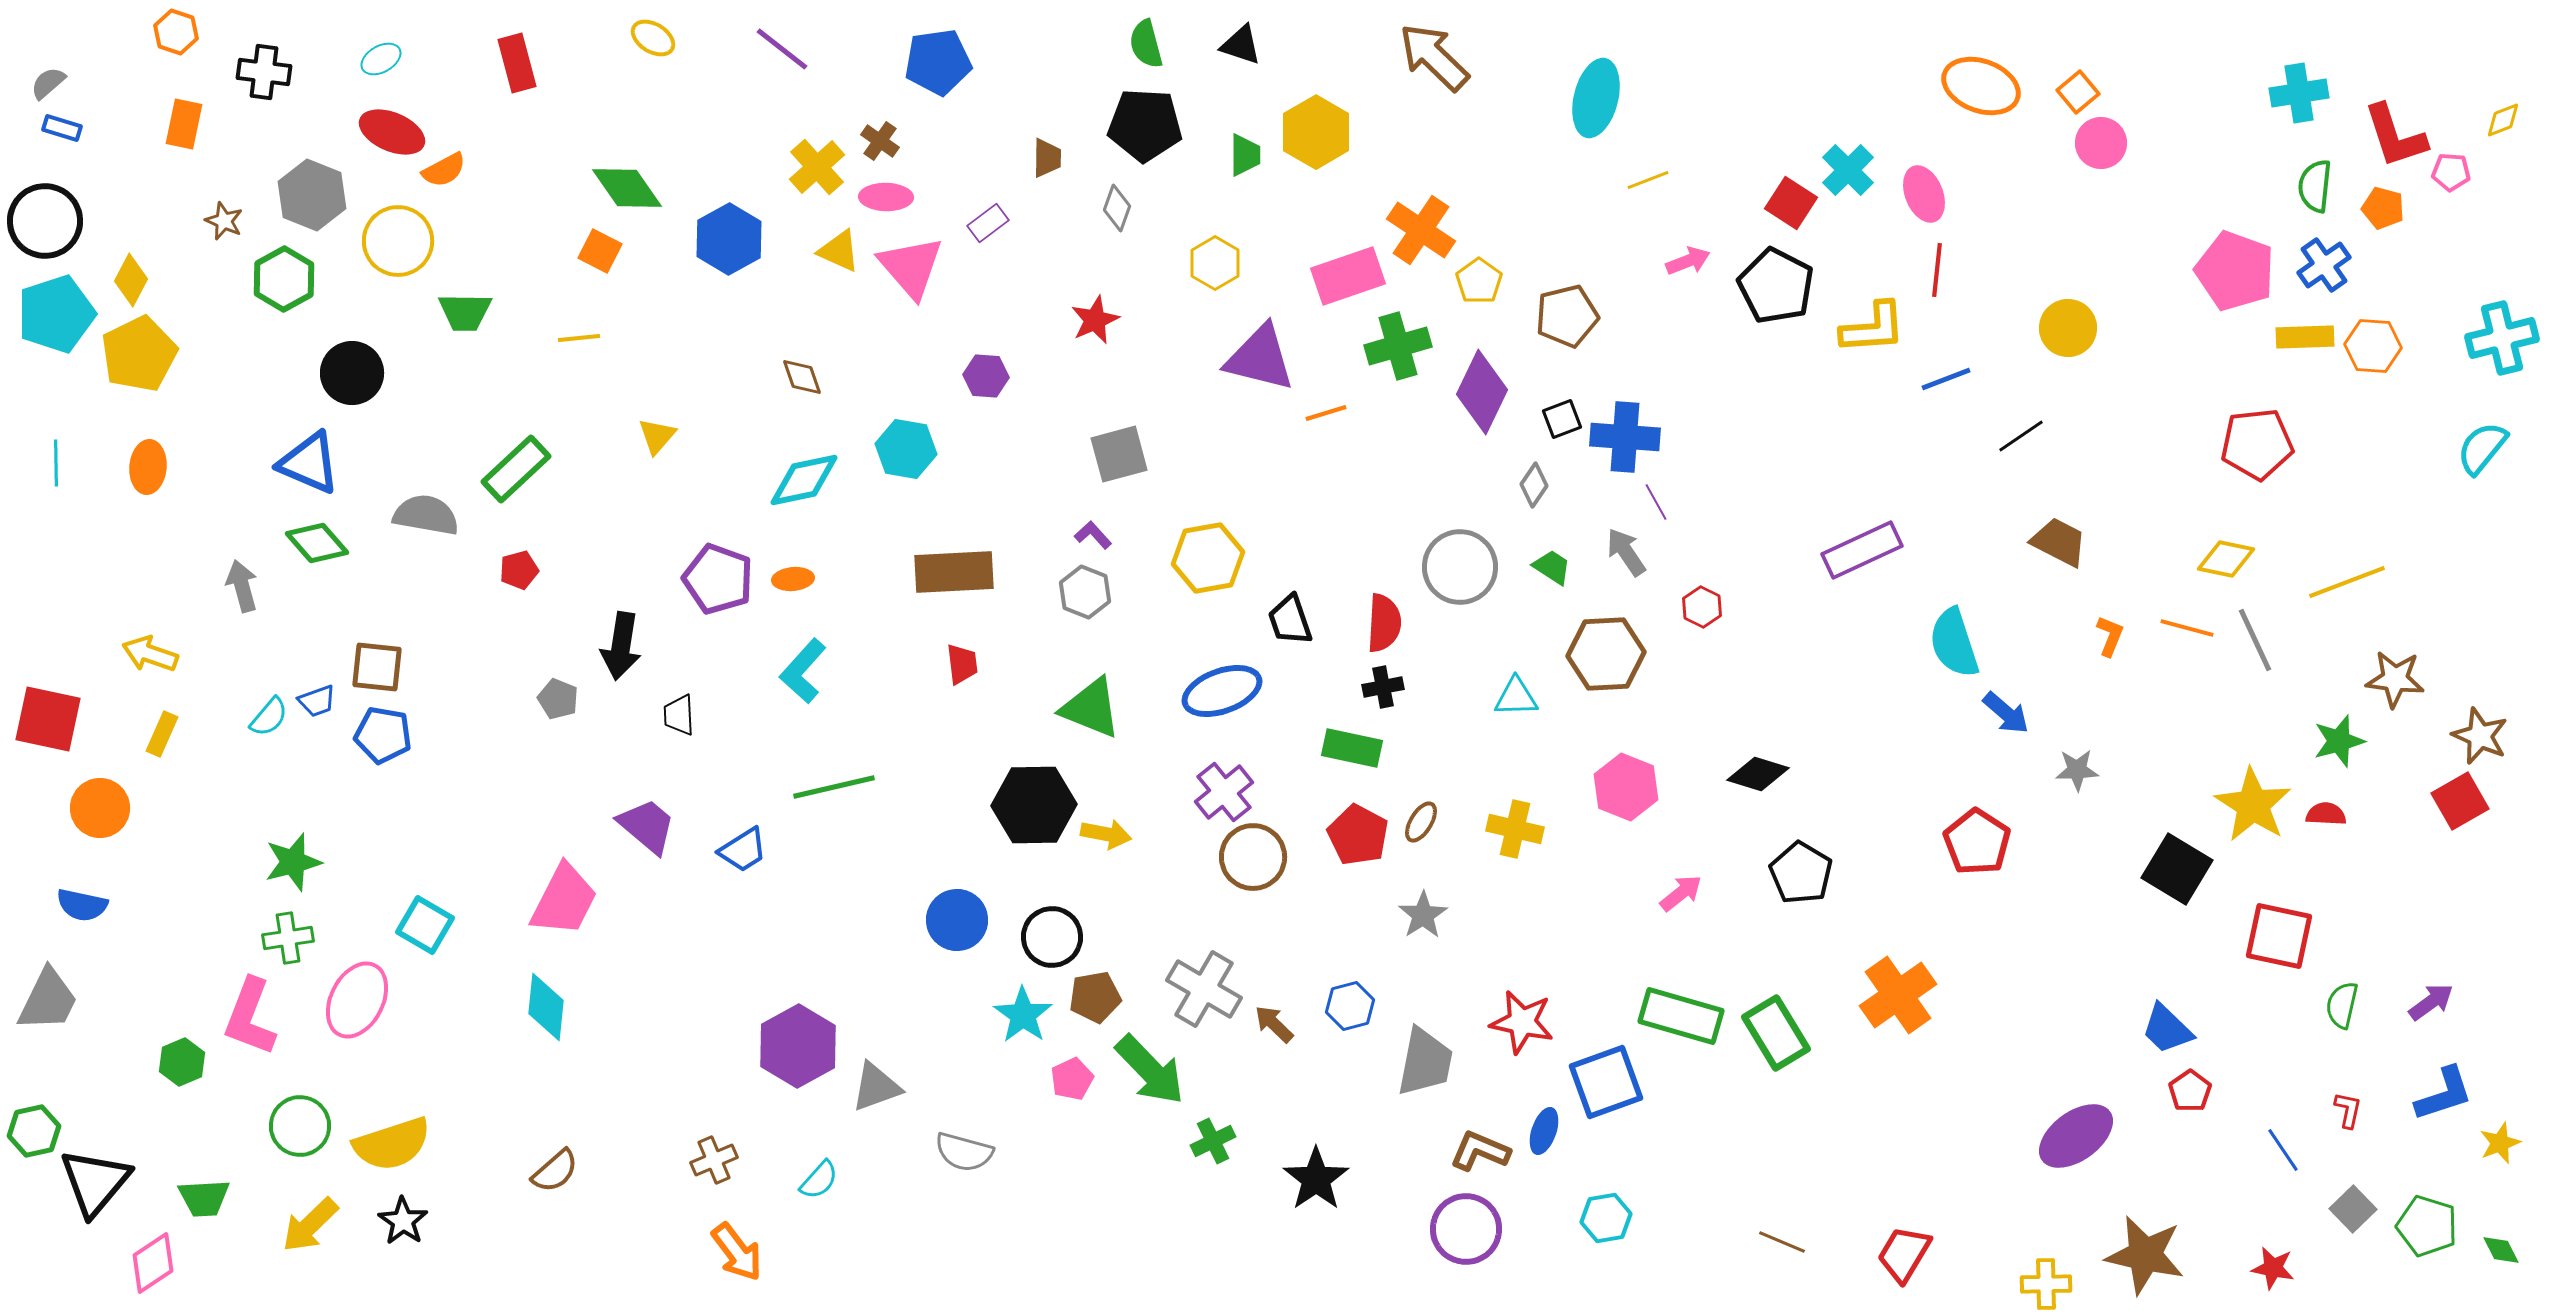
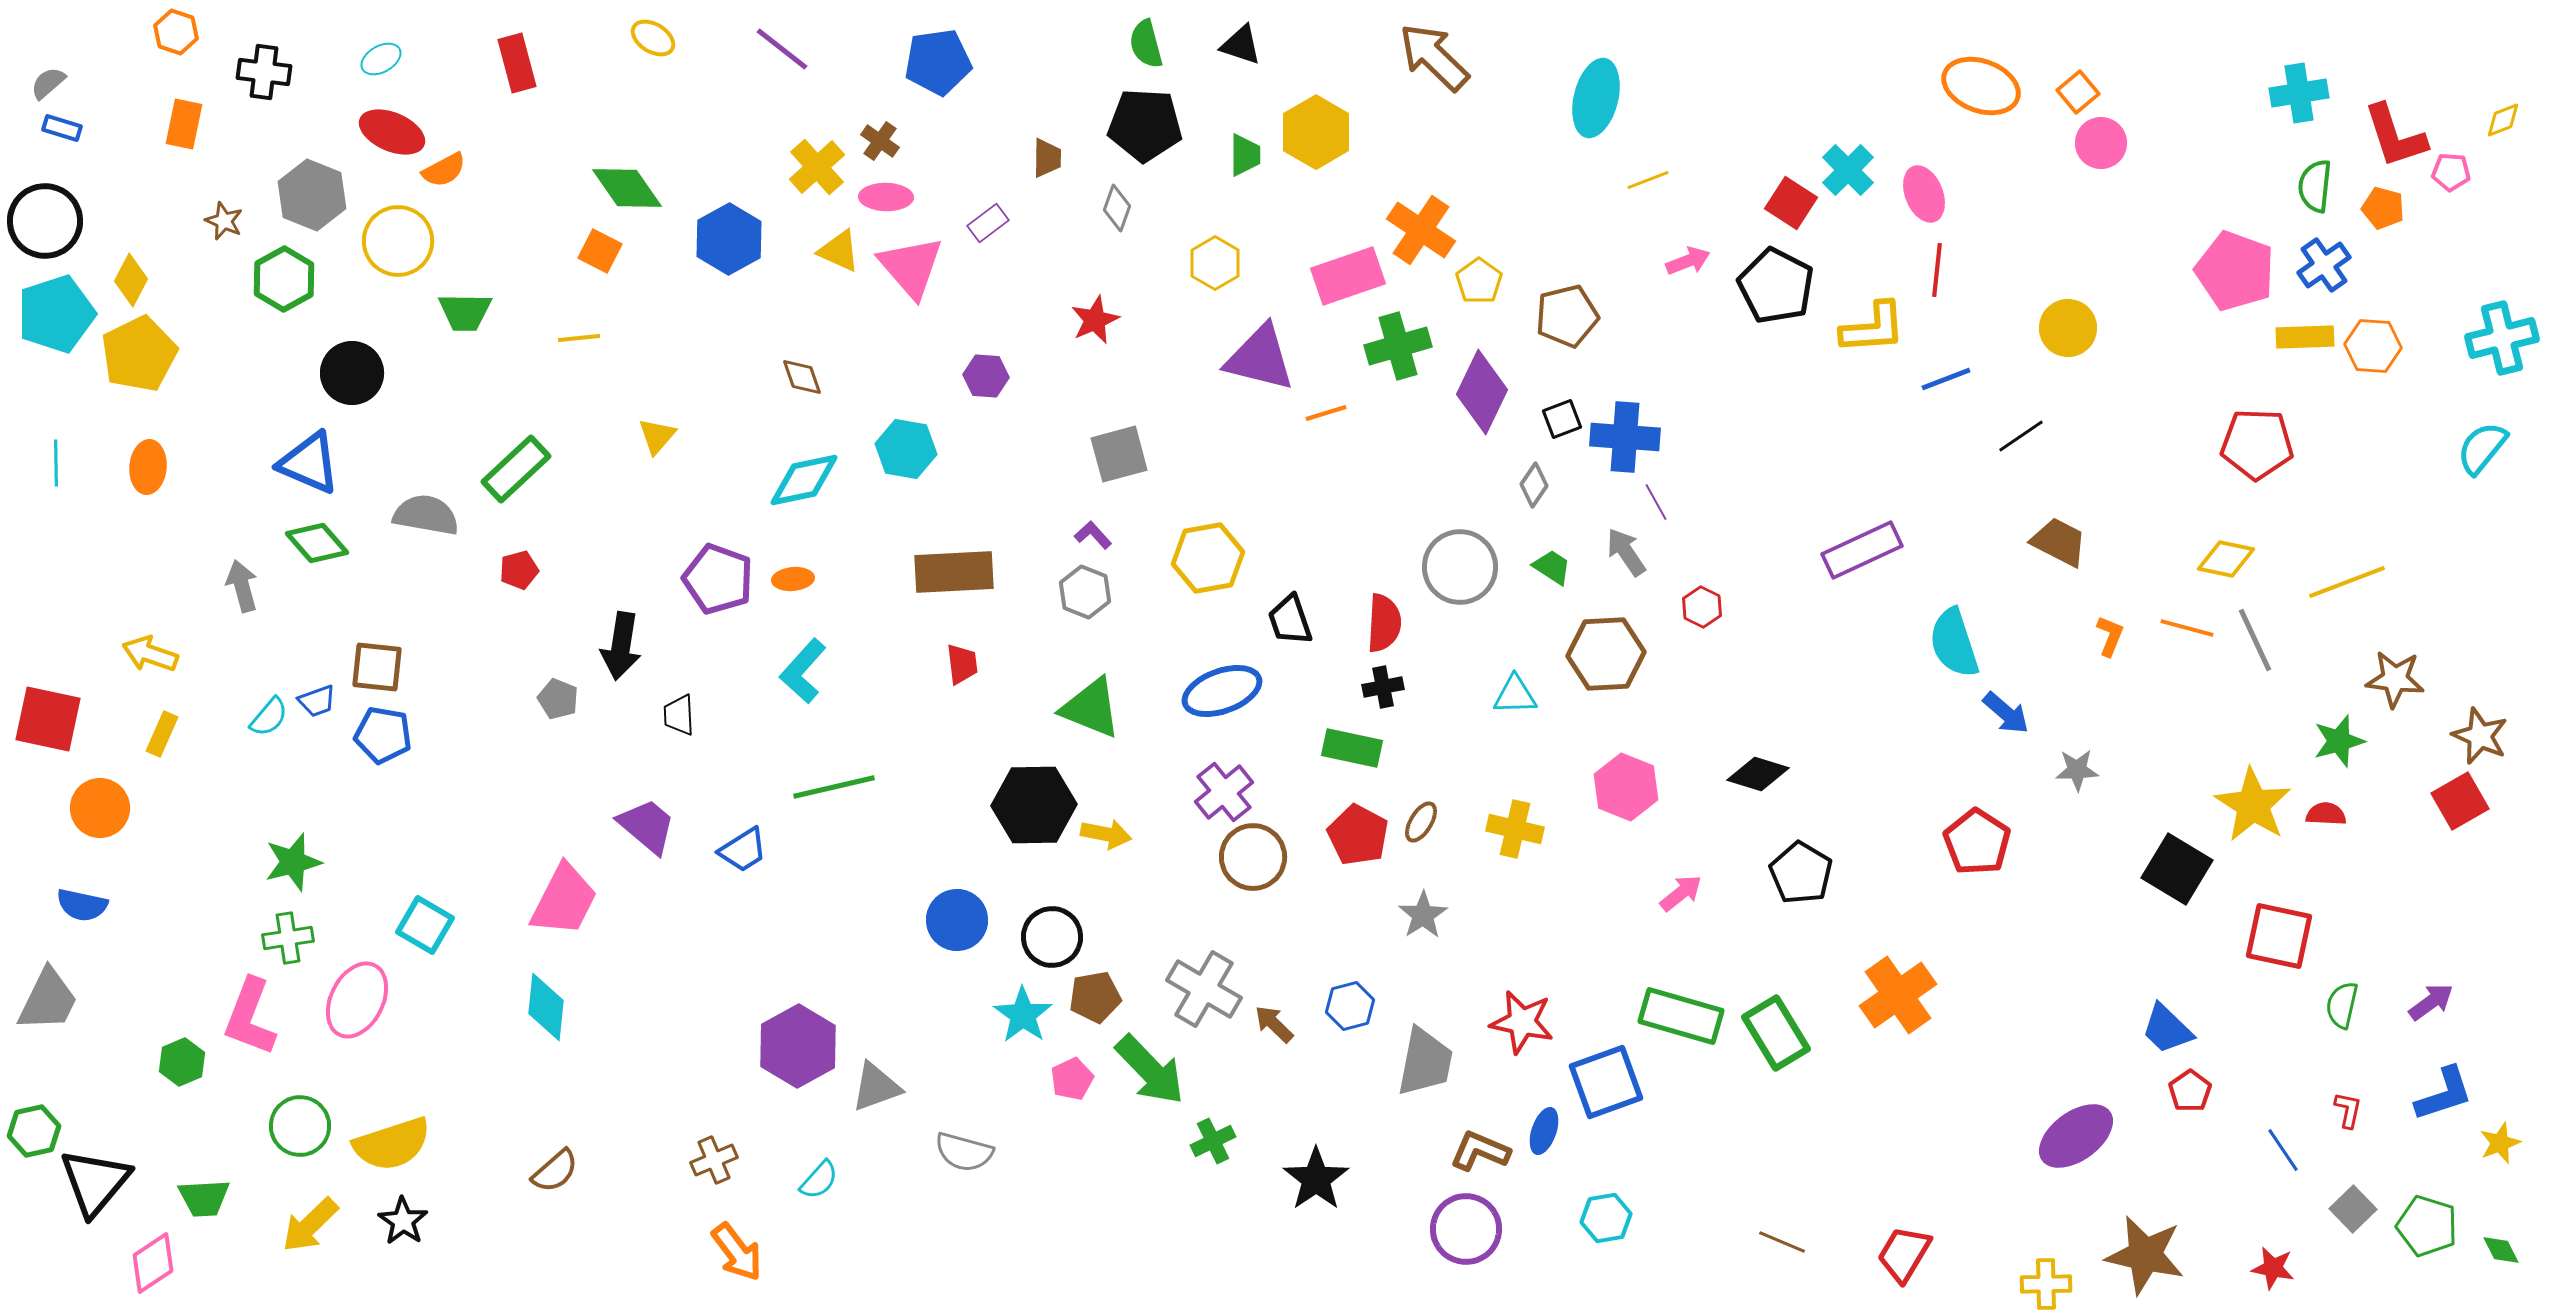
red pentagon at (2257, 444): rotated 8 degrees clockwise
cyan triangle at (1516, 697): moved 1 px left, 2 px up
